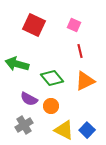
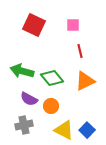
pink square: moved 1 px left; rotated 24 degrees counterclockwise
green arrow: moved 5 px right, 7 px down
gray cross: rotated 18 degrees clockwise
